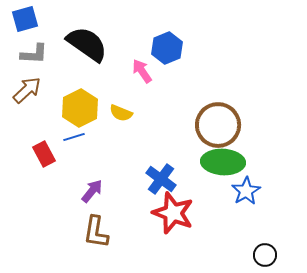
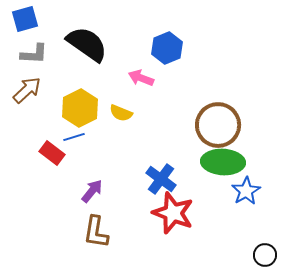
pink arrow: moved 1 px left, 7 px down; rotated 35 degrees counterclockwise
red rectangle: moved 8 px right, 1 px up; rotated 25 degrees counterclockwise
